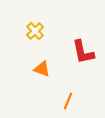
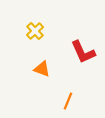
red L-shape: rotated 12 degrees counterclockwise
